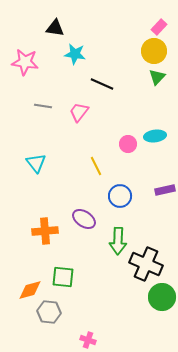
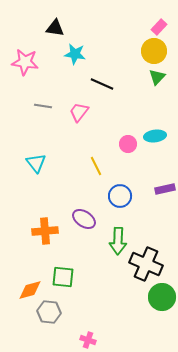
purple rectangle: moved 1 px up
